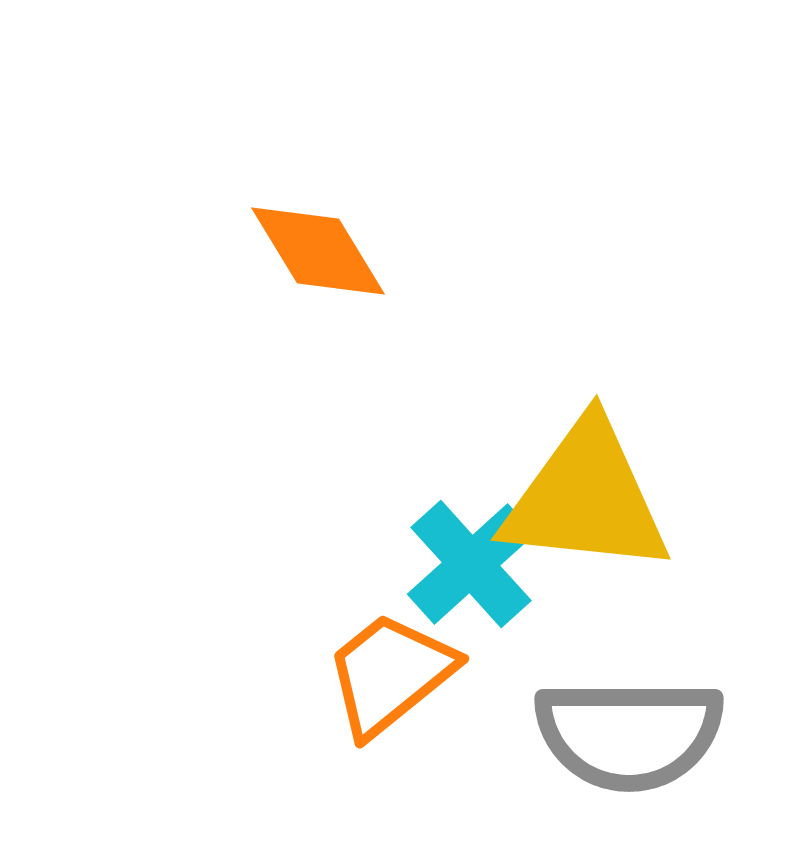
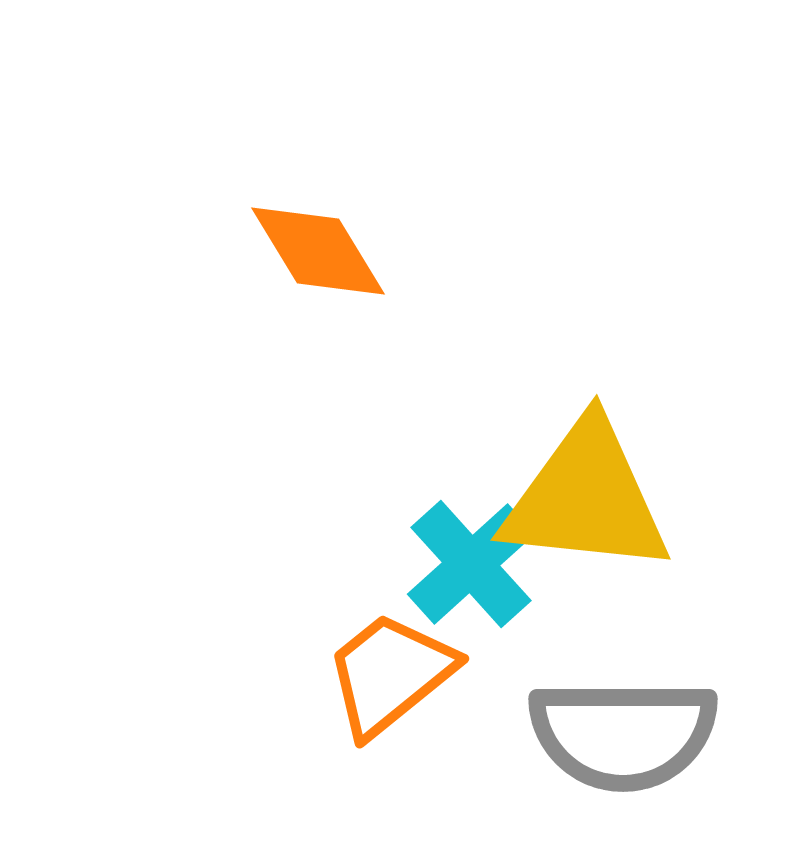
gray semicircle: moved 6 px left
